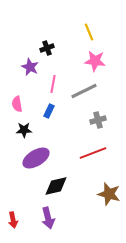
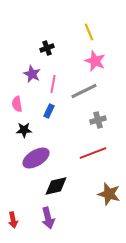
pink star: rotated 15 degrees clockwise
purple star: moved 2 px right, 7 px down
